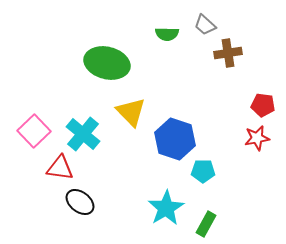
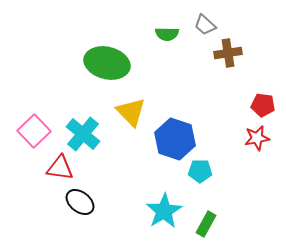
cyan pentagon: moved 3 px left
cyan star: moved 2 px left, 3 px down
